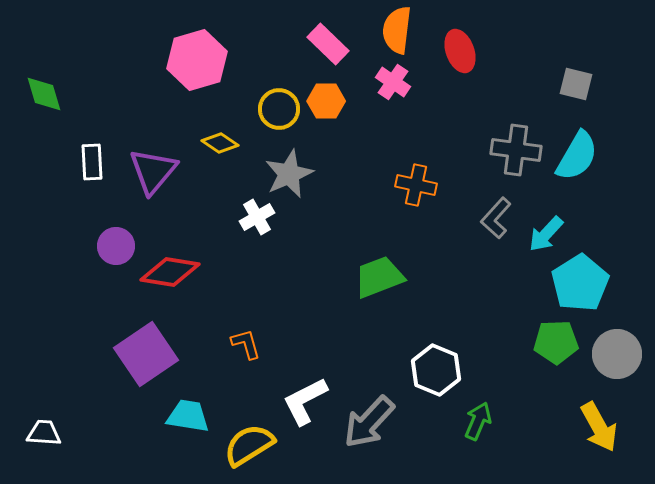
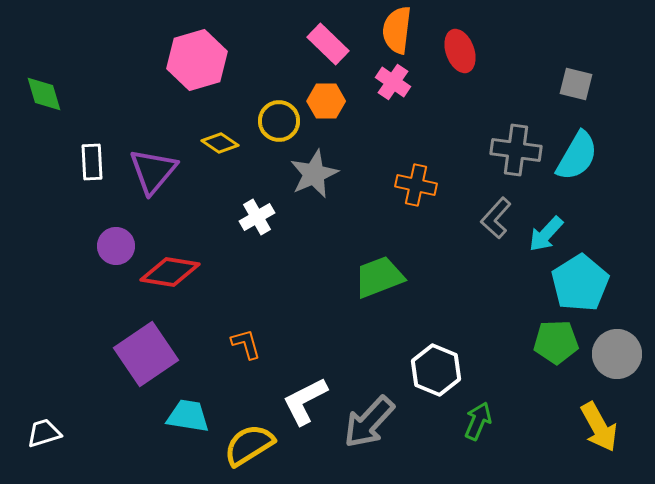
yellow circle: moved 12 px down
gray star: moved 25 px right
white trapezoid: rotated 21 degrees counterclockwise
